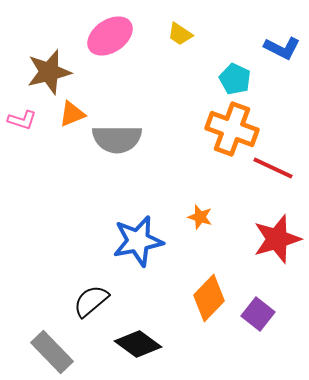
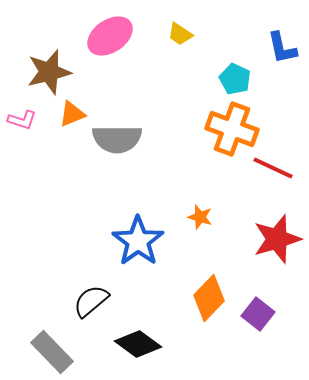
blue L-shape: rotated 51 degrees clockwise
blue star: rotated 24 degrees counterclockwise
